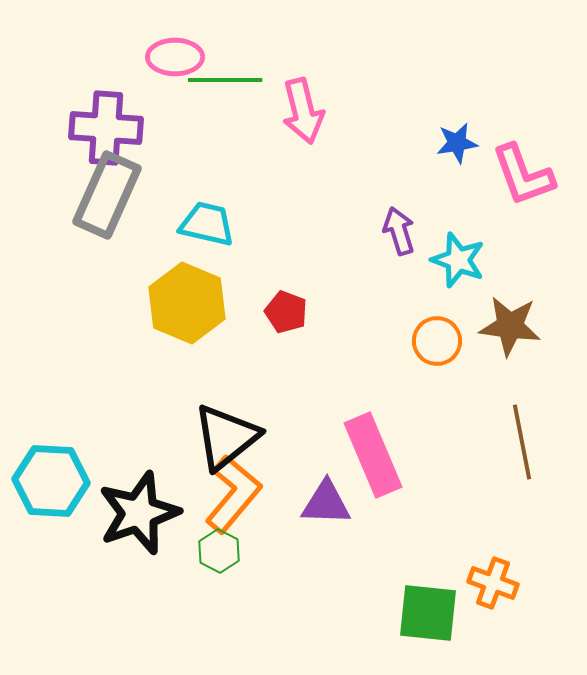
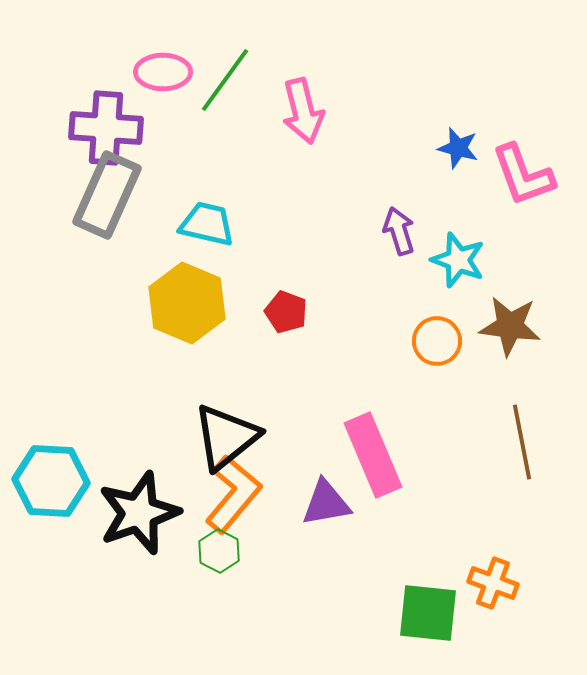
pink ellipse: moved 12 px left, 15 px down
green line: rotated 54 degrees counterclockwise
blue star: moved 1 px right, 5 px down; rotated 24 degrees clockwise
purple triangle: rotated 12 degrees counterclockwise
